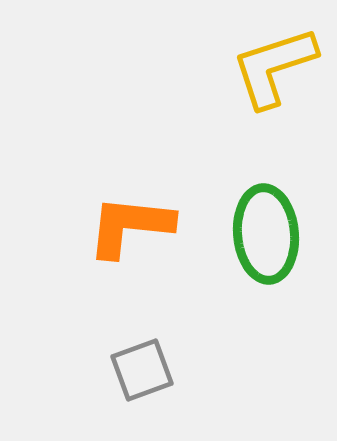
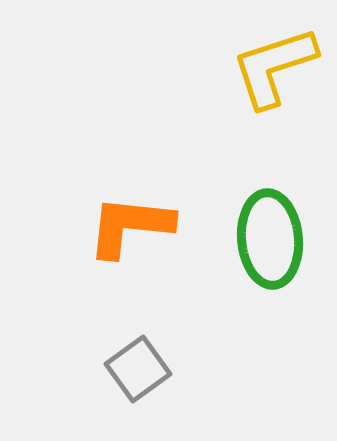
green ellipse: moved 4 px right, 5 px down
gray square: moved 4 px left, 1 px up; rotated 16 degrees counterclockwise
